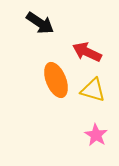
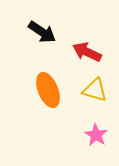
black arrow: moved 2 px right, 9 px down
orange ellipse: moved 8 px left, 10 px down
yellow triangle: moved 2 px right
